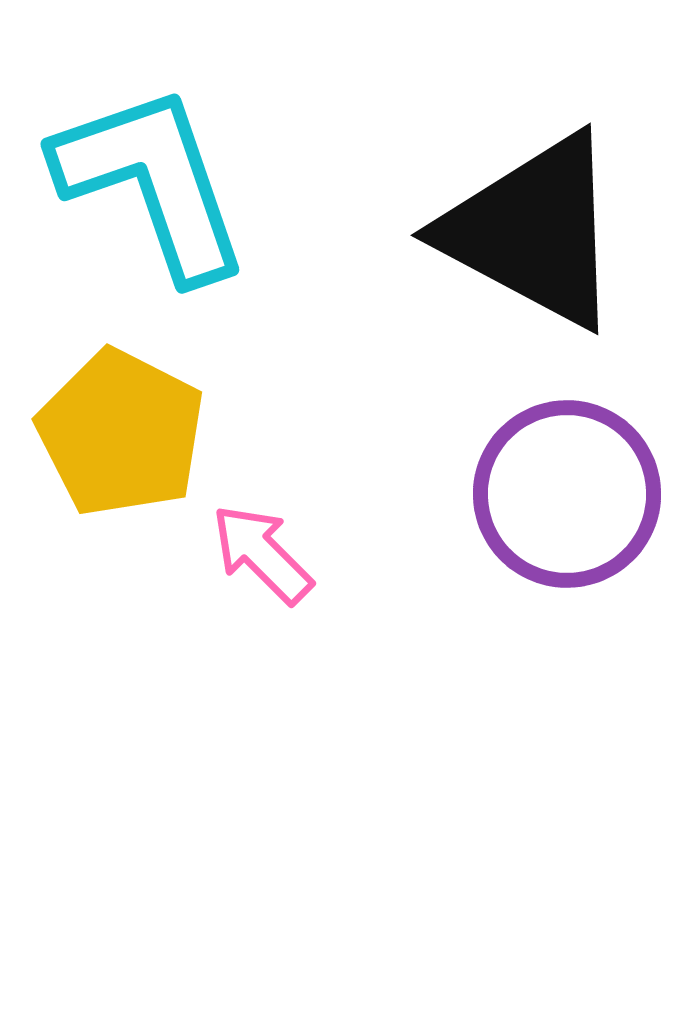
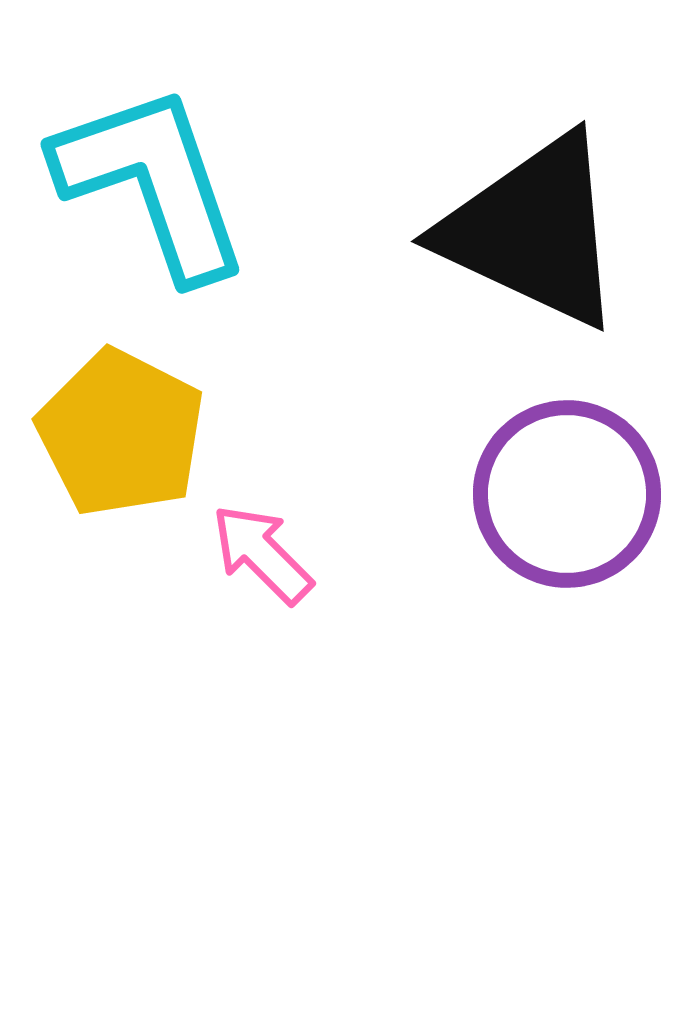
black triangle: rotated 3 degrees counterclockwise
